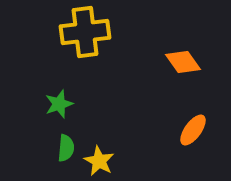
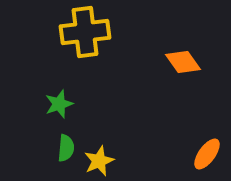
orange ellipse: moved 14 px right, 24 px down
yellow star: rotated 20 degrees clockwise
